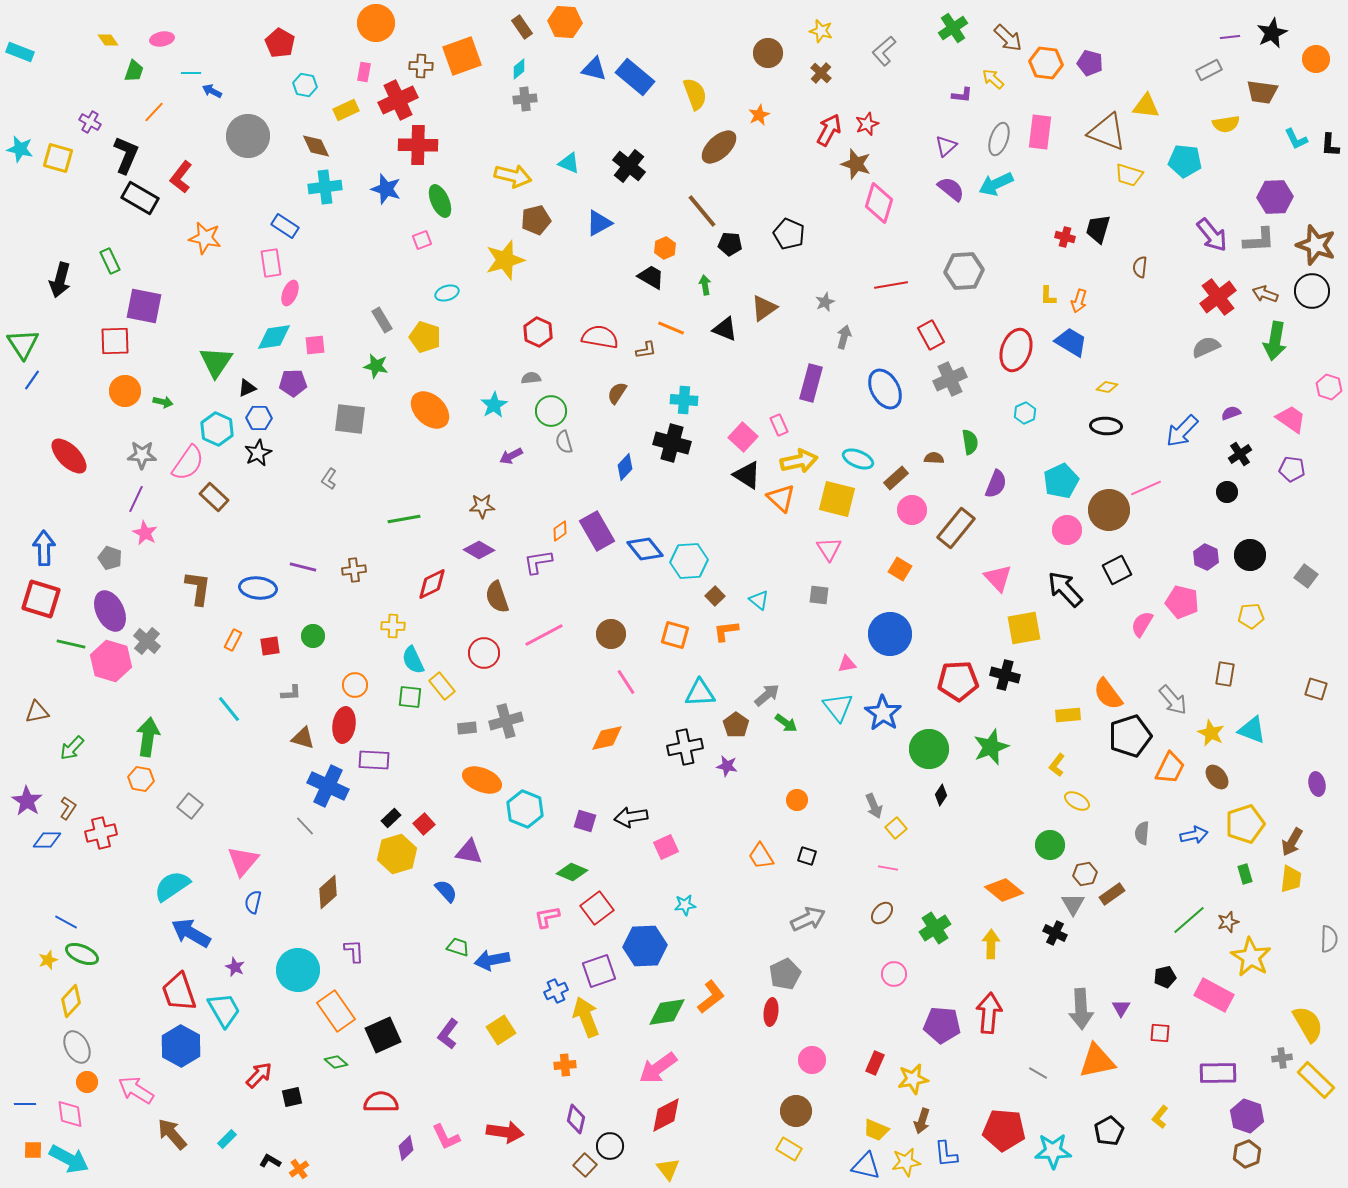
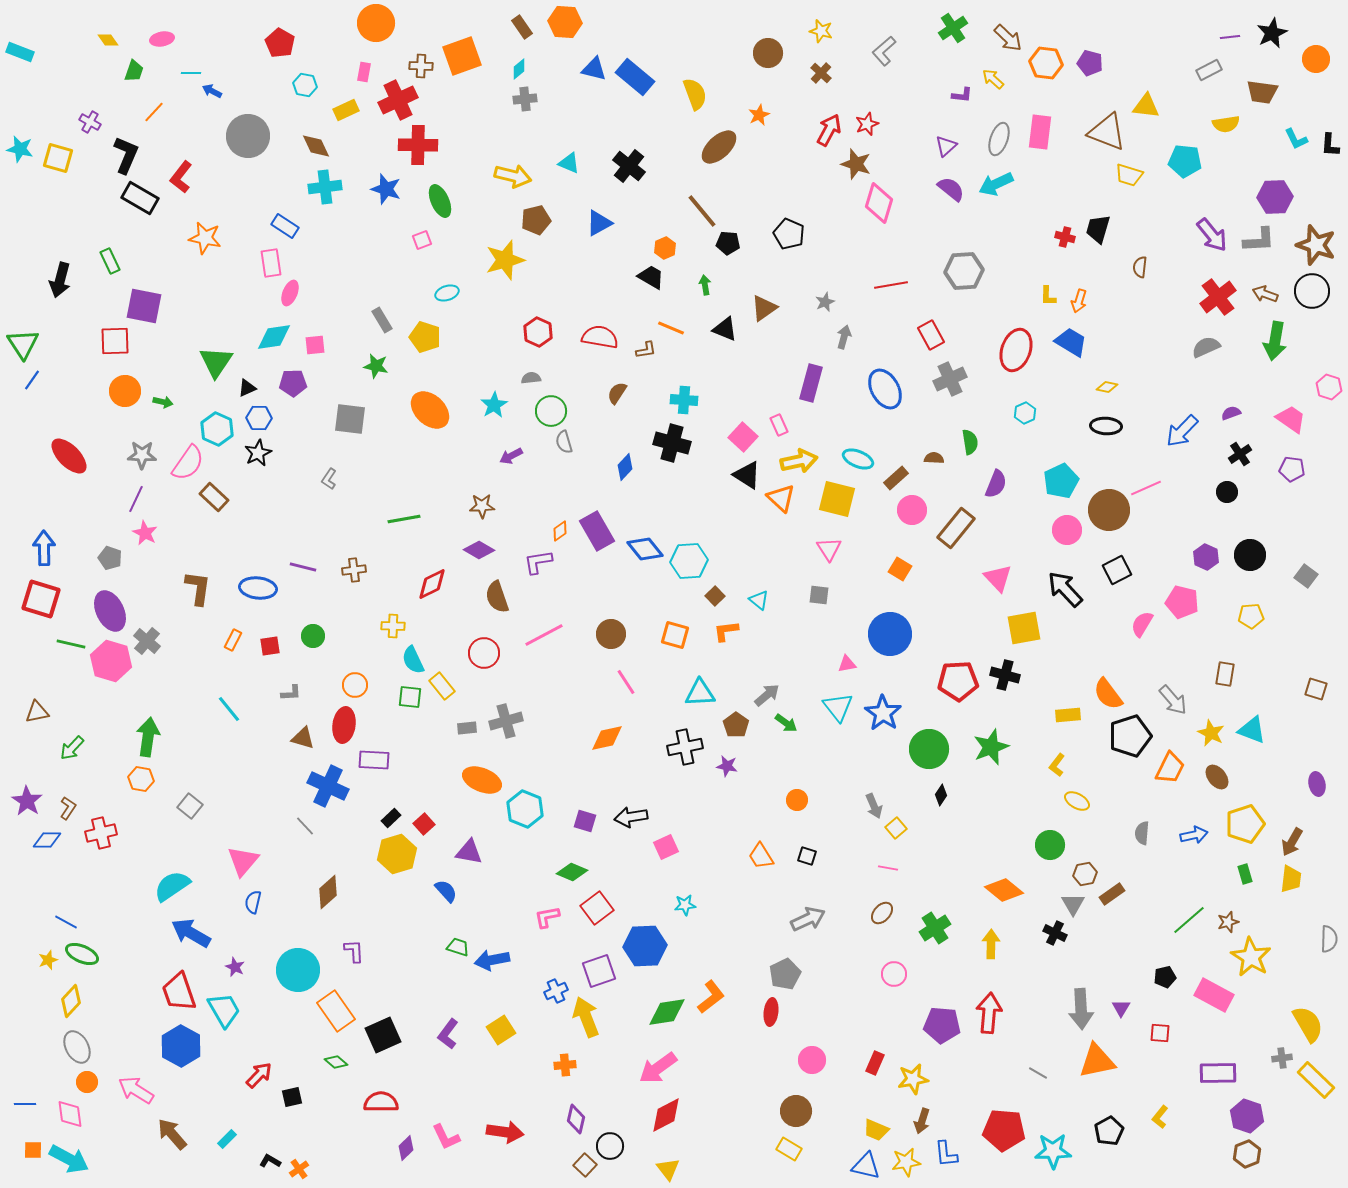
black pentagon at (730, 244): moved 2 px left, 1 px up
